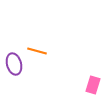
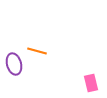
pink rectangle: moved 2 px left, 2 px up; rotated 30 degrees counterclockwise
